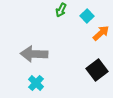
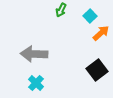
cyan square: moved 3 px right
